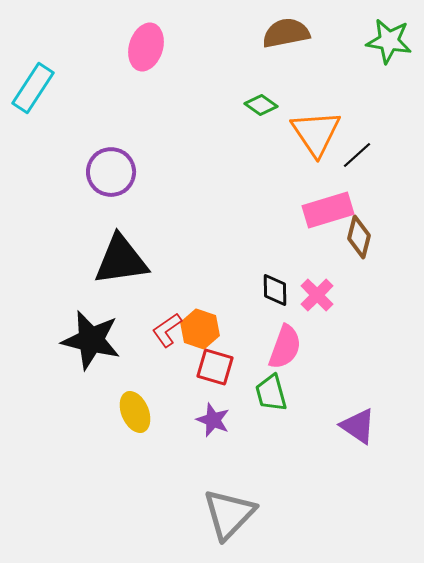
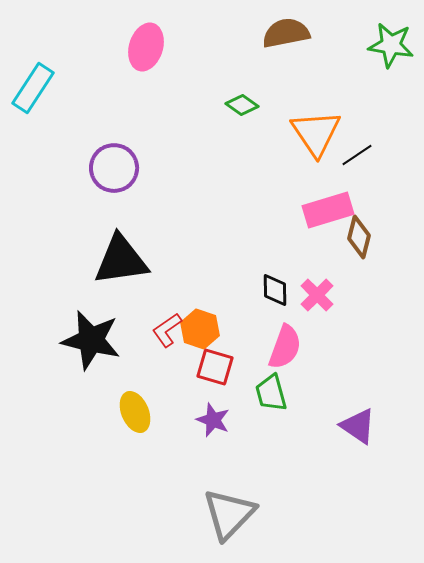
green star: moved 2 px right, 4 px down
green diamond: moved 19 px left
black line: rotated 8 degrees clockwise
purple circle: moved 3 px right, 4 px up
